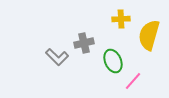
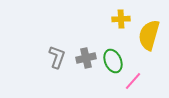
gray cross: moved 2 px right, 15 px down
gray L-shape: rotated 115 degrees counterclockwise
